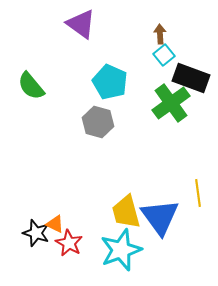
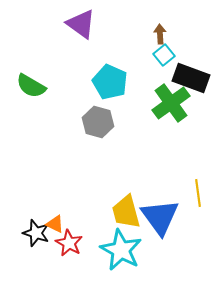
green semicircle: rotated 20 degrees counterclockwise
cyan star: rotated 24 degrees counterclockwise
